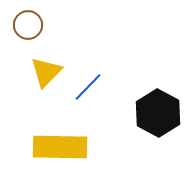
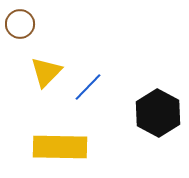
brown circle: moved 8 px left, 1 px up
